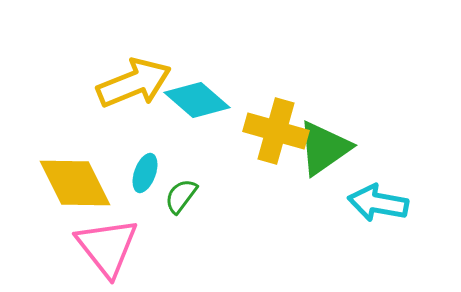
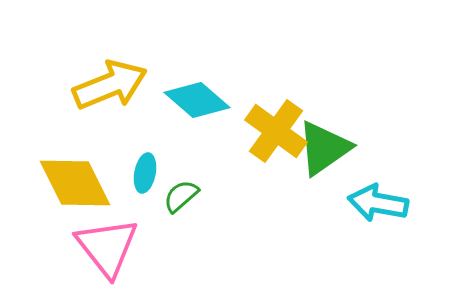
yellow arrow: moved 24 px left, 2 px down
yellow cross: rotated 20 degrees clockwise
cyan ellipse: rotated 9 degrees counterclockwise
green semicircle: rotated 12 degrees clockwise
